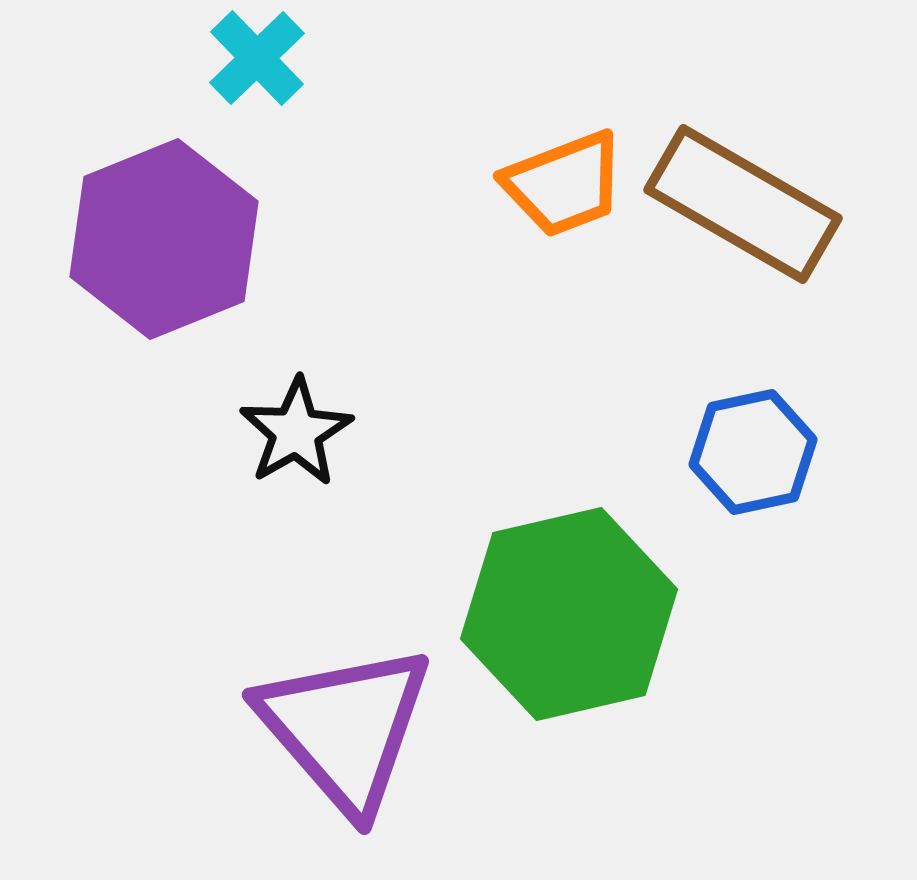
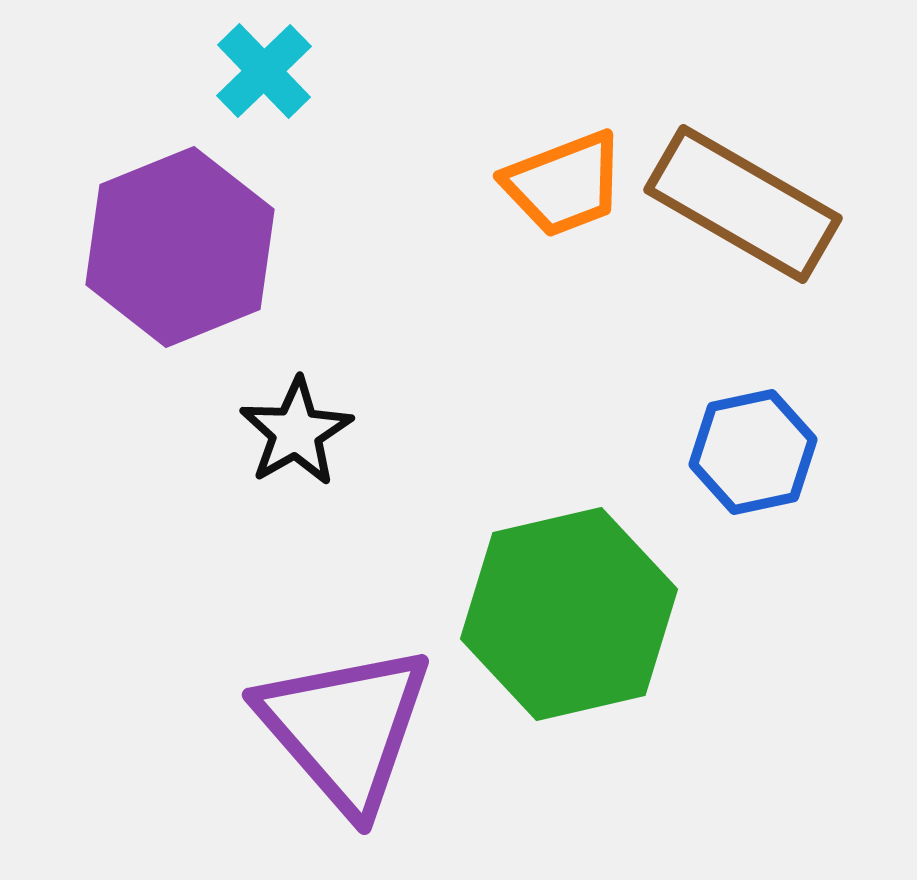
cyan cross: moved 7 px right, 13 px down
purple hexagon: moved 16 px right, 8 px down
